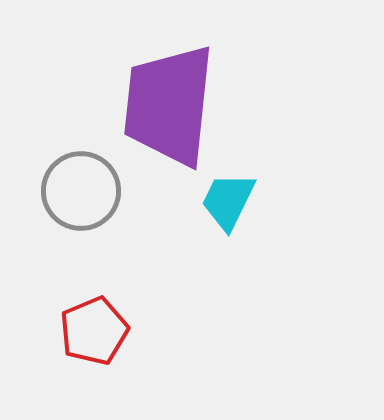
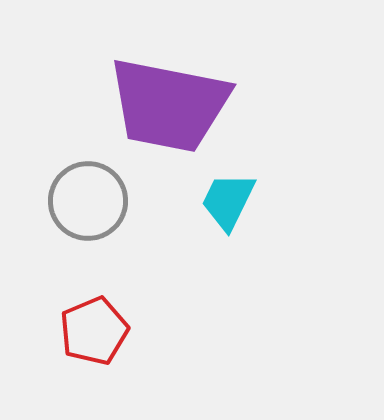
purple trapezoid: rotated 85 degrees counterclockwise
gray circle: moved 7 px right, 10 px down
